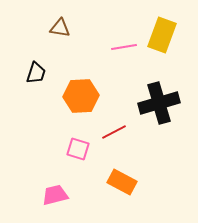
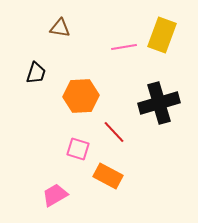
red line: rotated 75 degrees clockwise
orange rectangle: moved 14 px left, 6 px up
pink trapezoid: rotated 16 degrees counterclockwise
